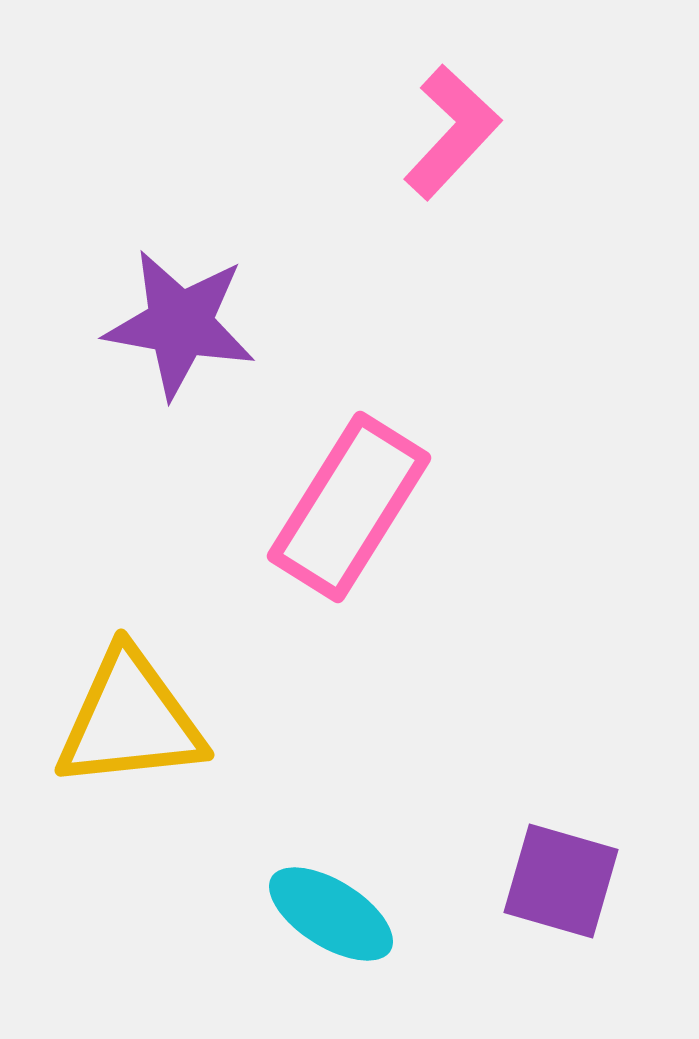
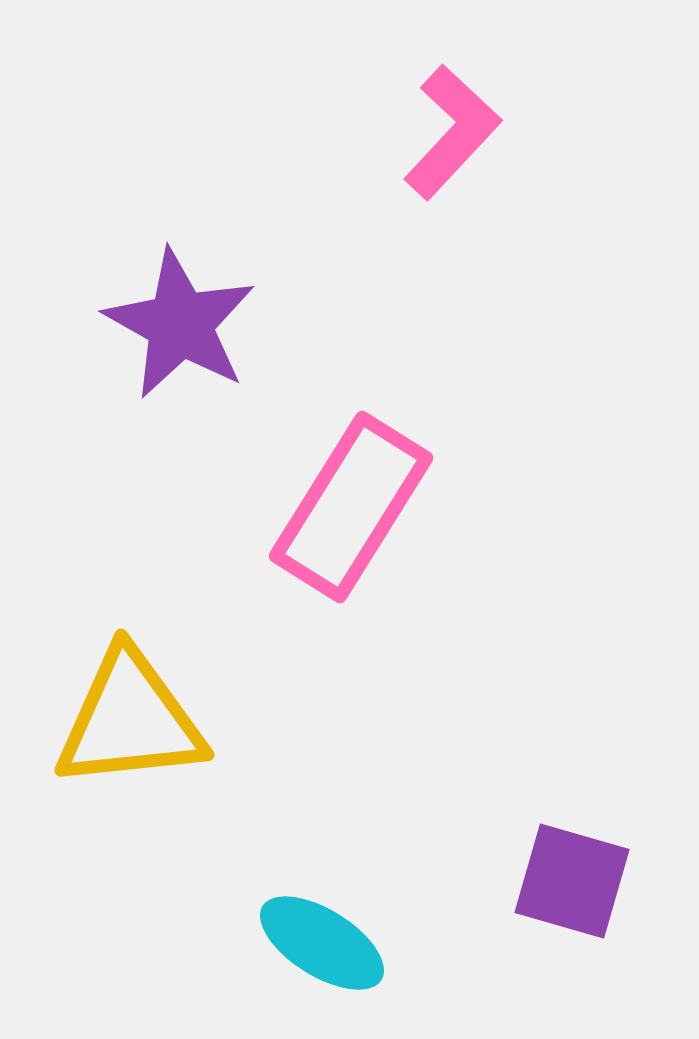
purple star: rotated 19 degrees clockwise
pink rectangle: moved 2 px right
purple square: moved 11 px right
cyan ellipse: moved 9 px left, 29 px down
